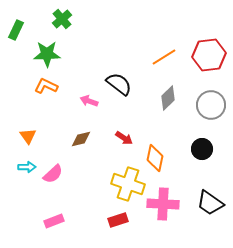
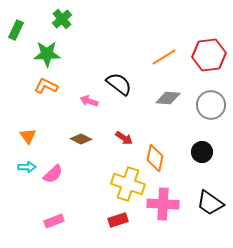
gray diamond: rotated 50 degrees clockwise
brown diamond: rotated 40 degrees clockwise
black circle: moved 3 px down
